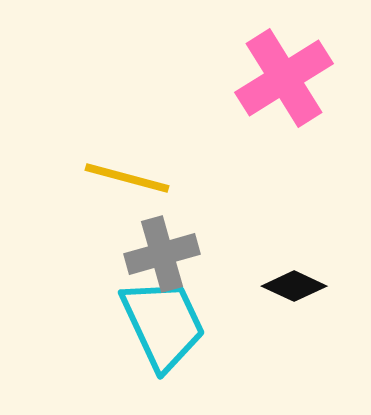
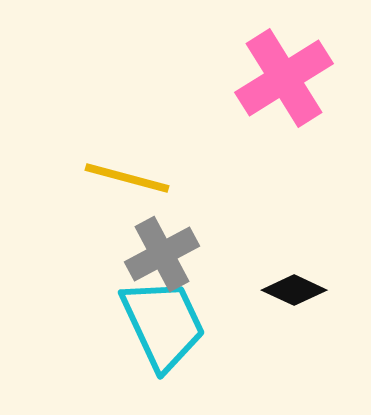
gray cross: rotated 12 degrees counterclockwise
black diamond: moved 4 px down
